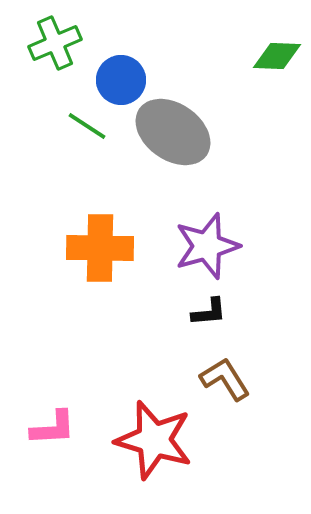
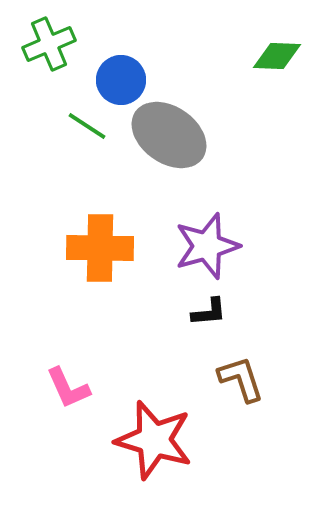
green cross: moved 6 px left, 1 px down
gray ellipse: moved 4 px left, 3 px down
brown L-shape: moved 16 px right; rotated 14 degrees clockwise
pink L-shape: moved 15 px right, 40 px up; rotated 69 degrees clockwise
